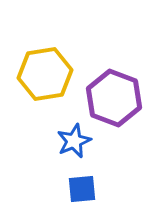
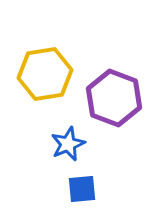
blue star: moved 6 px left, 3 px down
